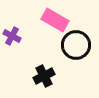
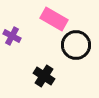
pink rectangle: moved 1 px left, 1 px up
black cross: rotated 30 degrees counterclockwise
